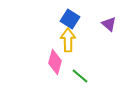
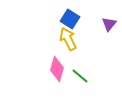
purple triangle: rotated 28 degrees clockwise
yellow arrow: moved 1 px up; rotated 25 degrees counterclockwise
pink diamond: moved 2 px right, 7 px down
